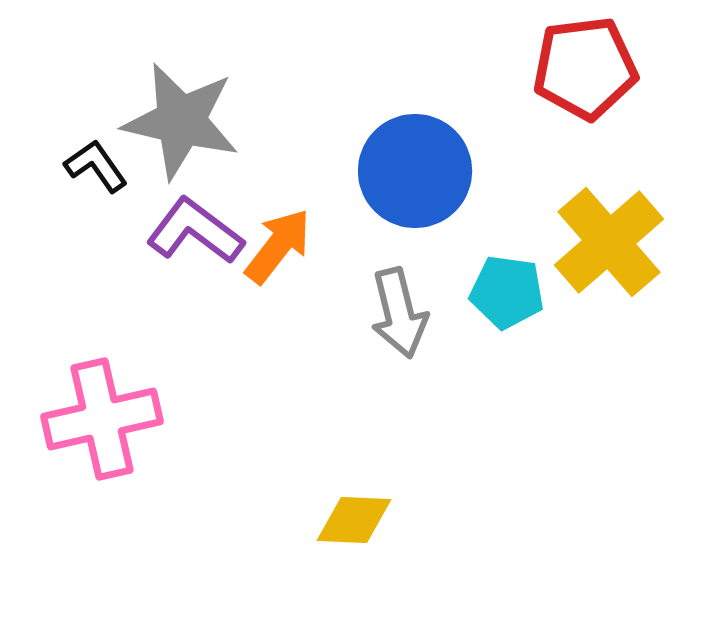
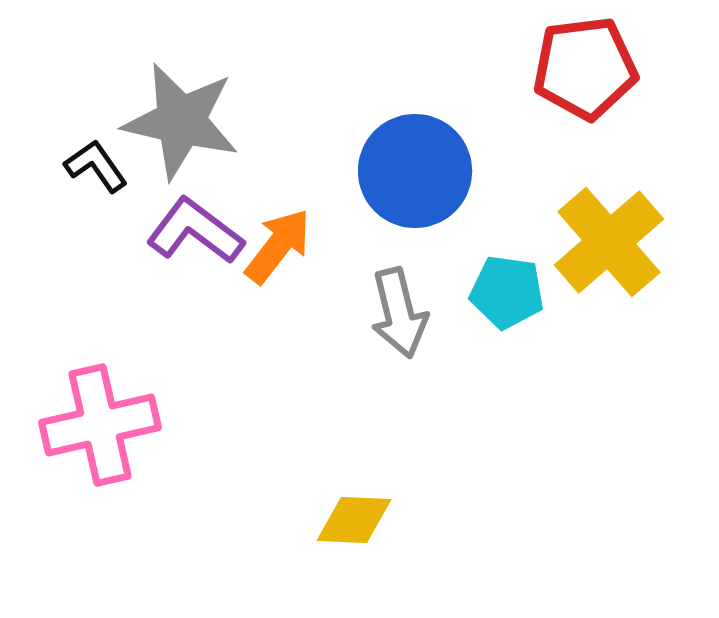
pink cross: moved 2 px left, 6 px down
